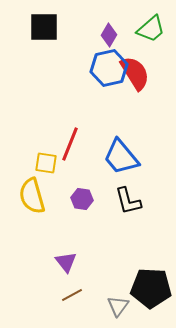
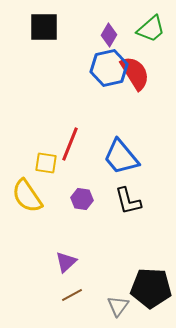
yellow semicircle: moved 5 px left; rotated 18 degrees counterclockwise
purple triangle: rotated 25 degrees clockwise
